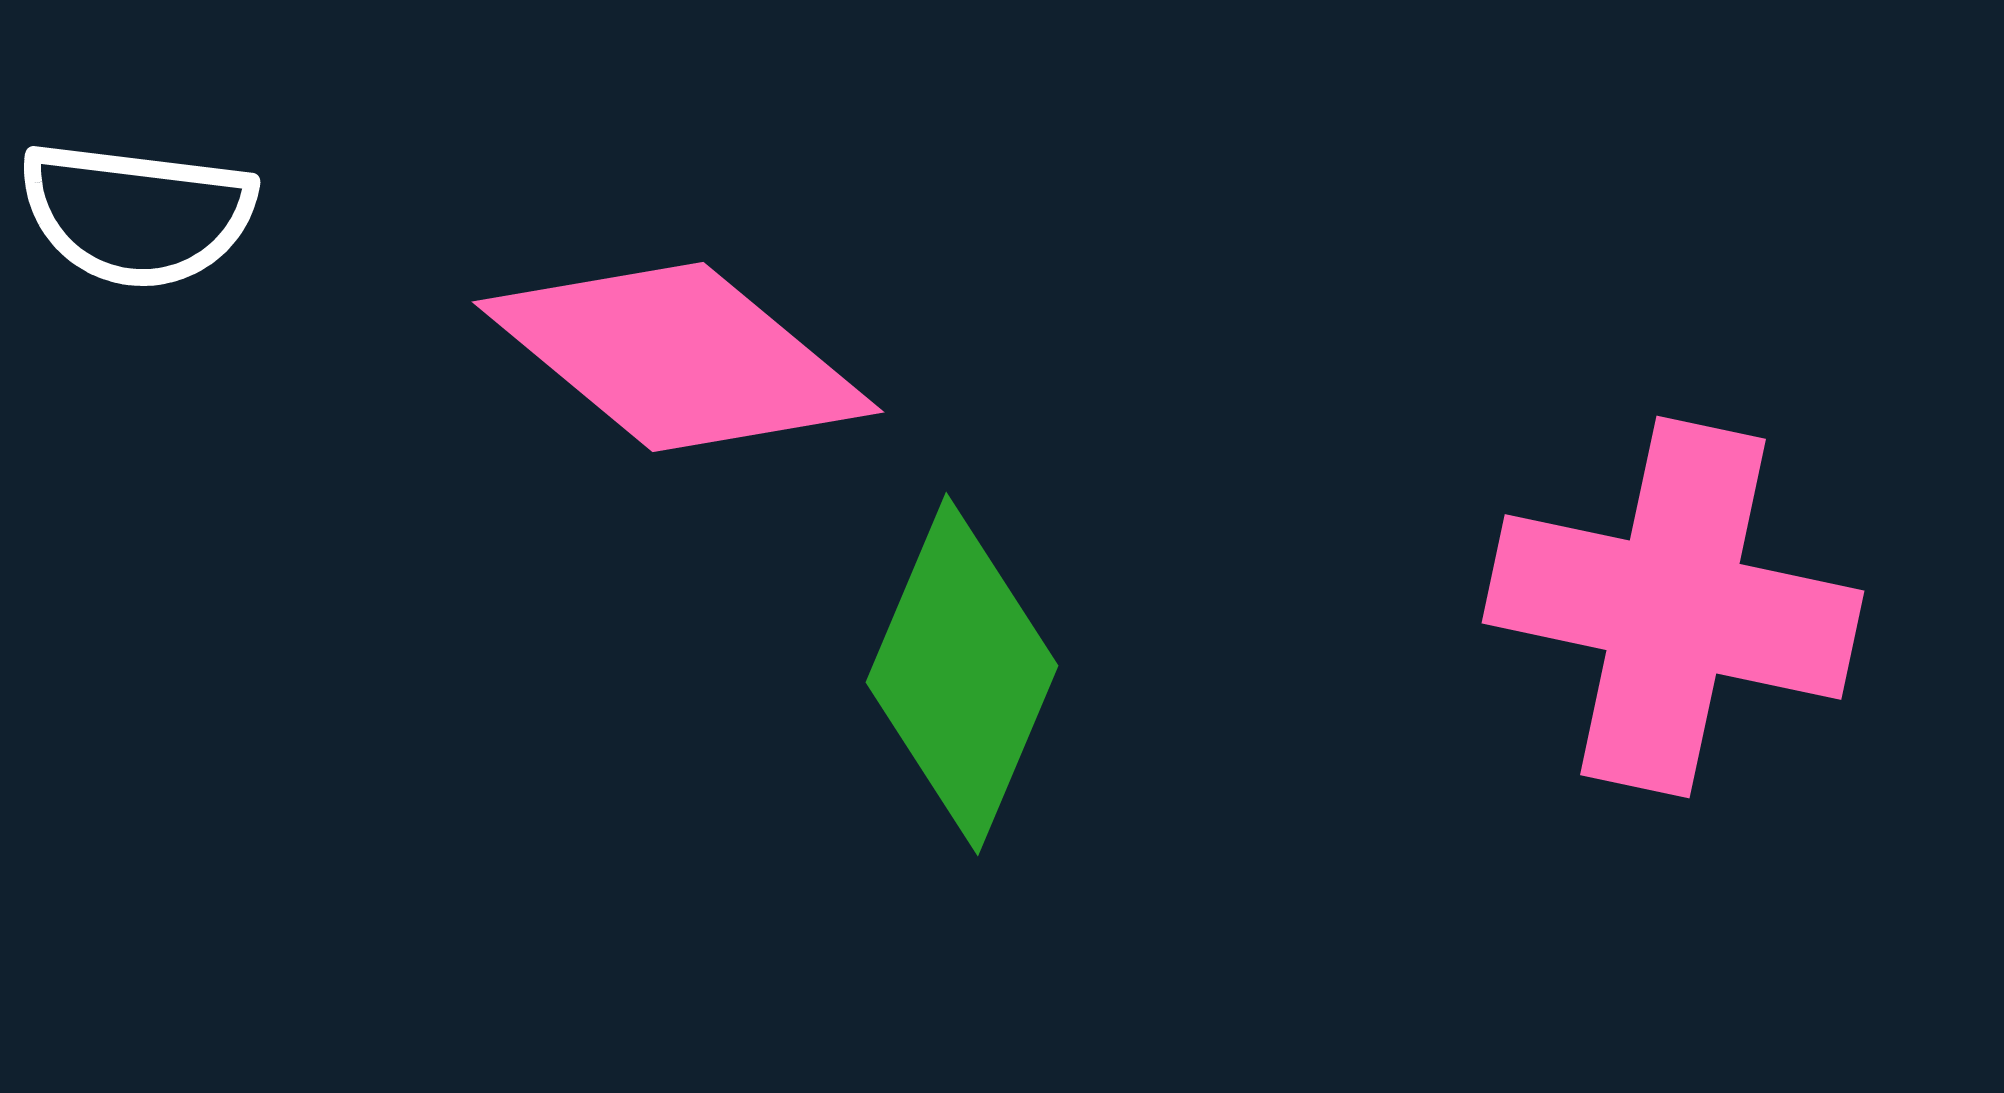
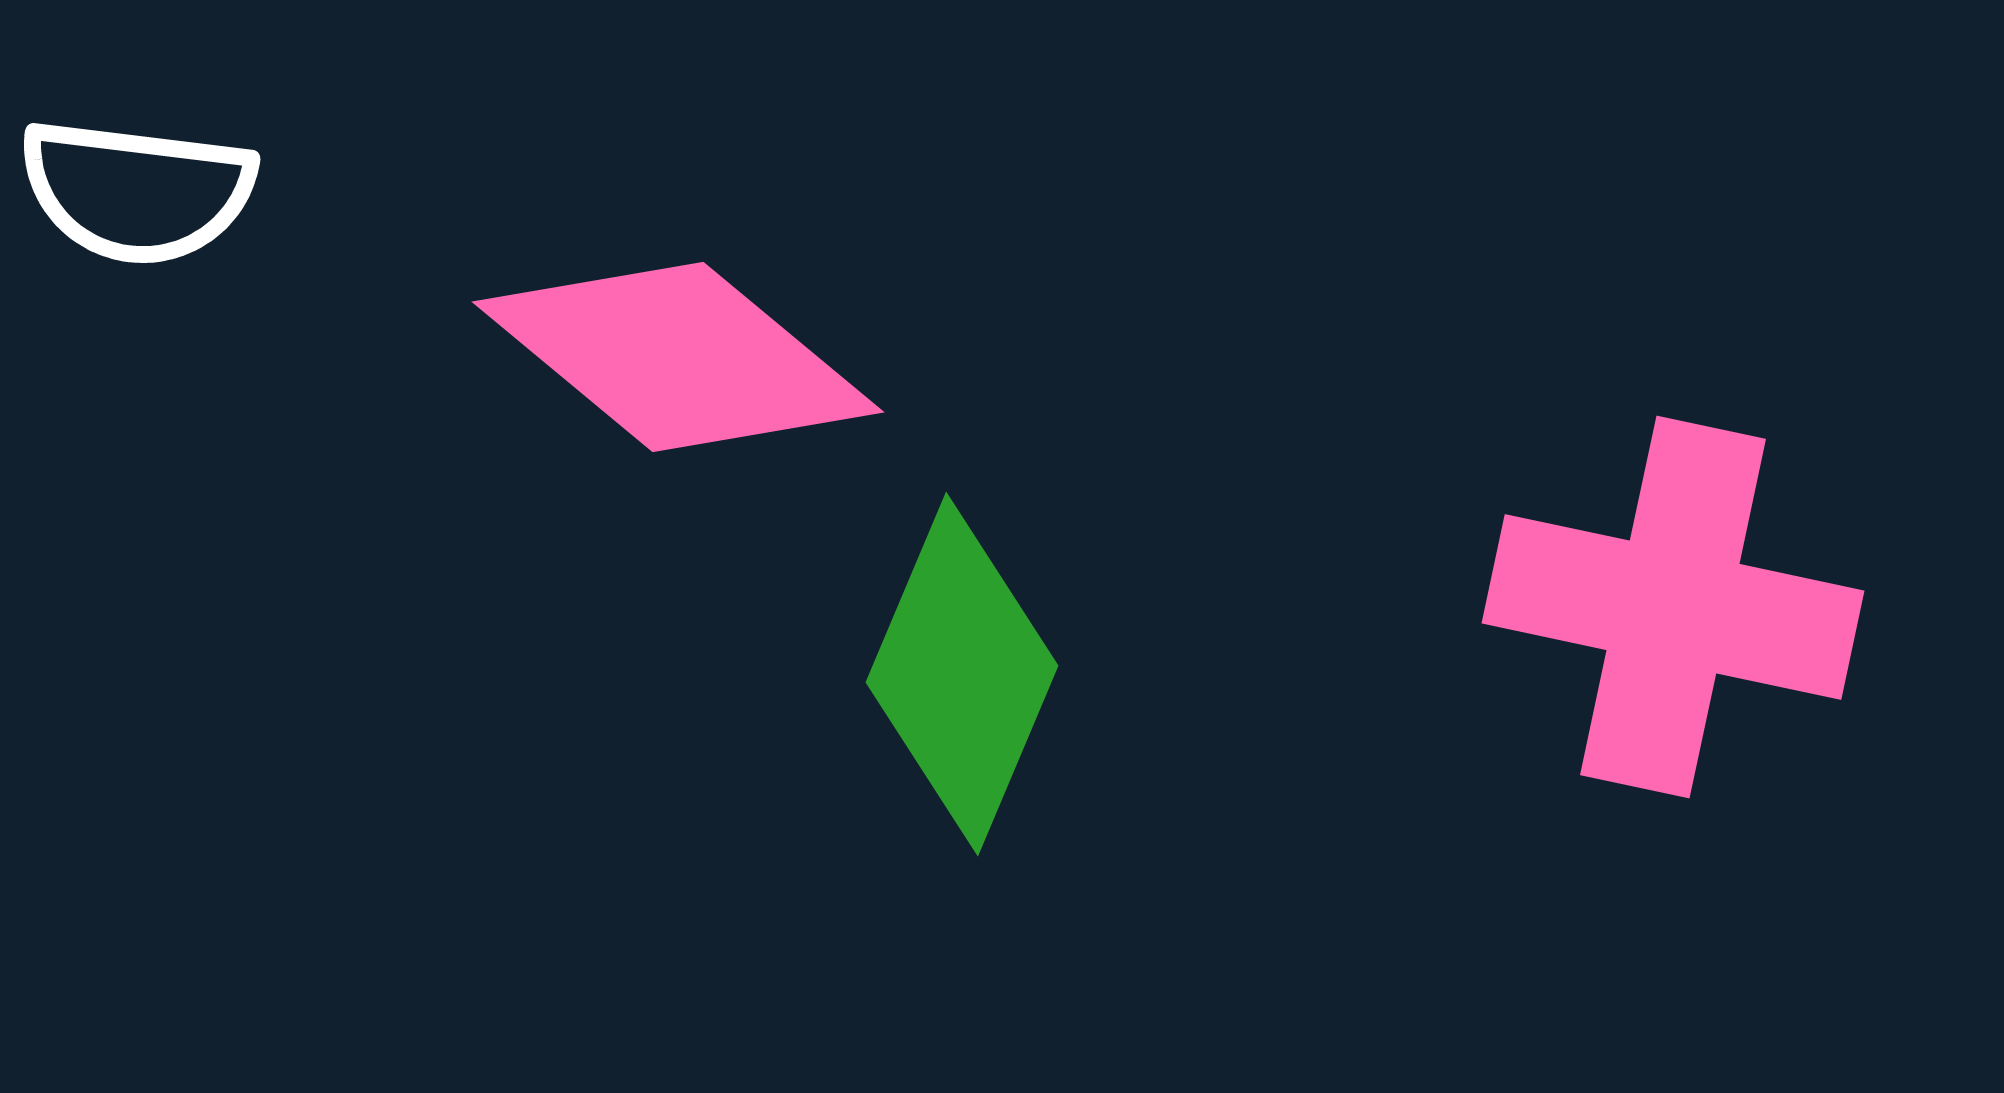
white semicircle: moved 23 px up
